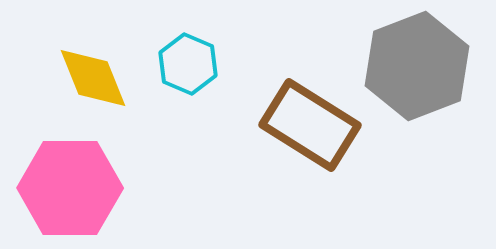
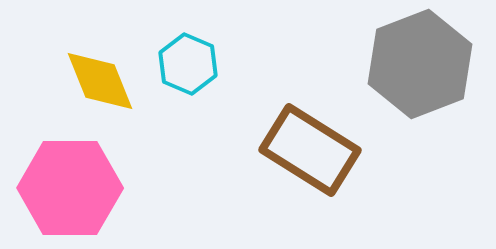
gray hexagon: moved 3 px right, 2 px up
yellow diamond: moved 7 px right, 3 px down
brown rectangle: moved 25 px down
